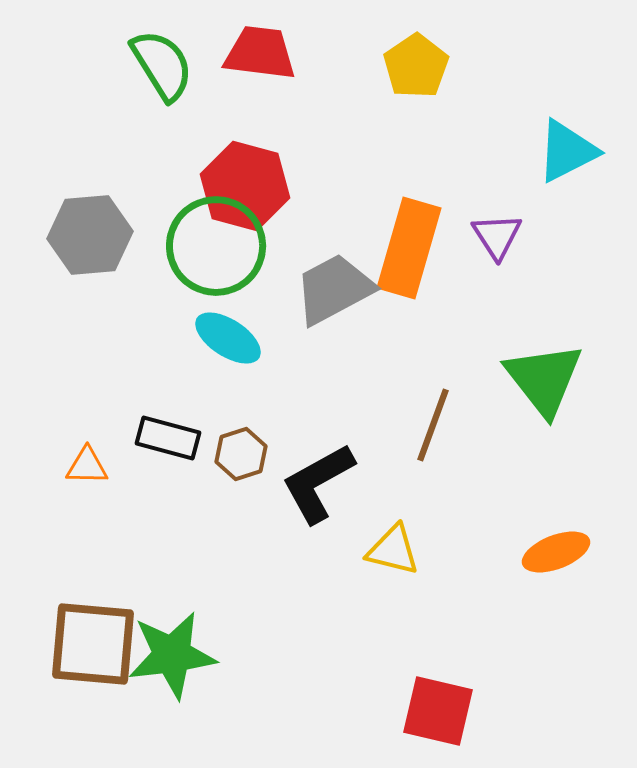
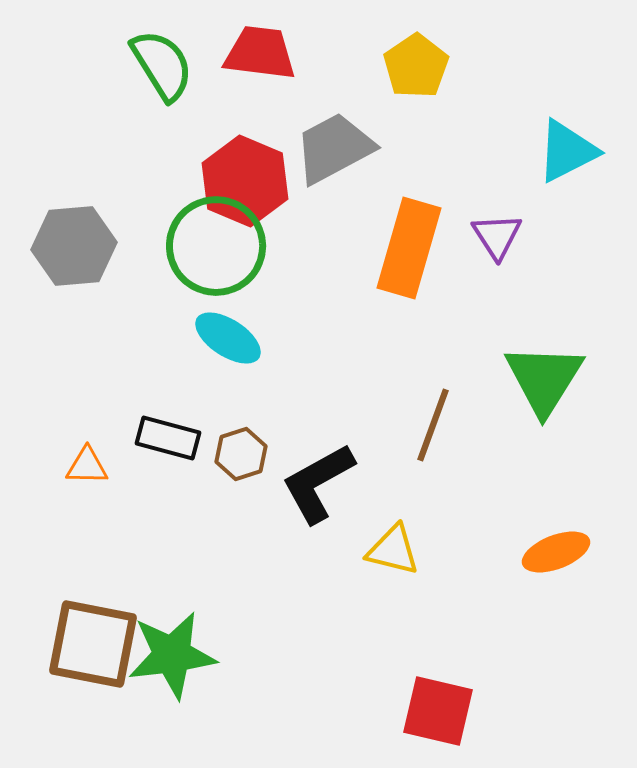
red hexagon: moved 5 px up; rotated 8 degrees clockwise
gray hexagon: moved 16 px left, 11 px down
gray trapezoid: moved 141 px up
green triangle: rotated 10 degrees clockwise
brown square: rotated 6 degrees clockwise
